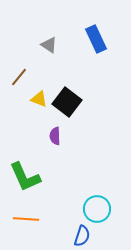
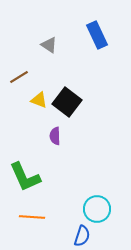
blue rectangle: moved 1 px right, 4 px up
brown line: rotated 18 degrees clockwise
yellow triangle: moved 1 px down
orange line: moved 6 px right, 2 px up
